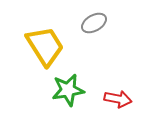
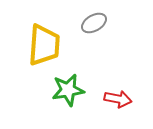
yellow trapezoid: moved 1 px left, 1 px up; rotated 36 degrees clockwise
